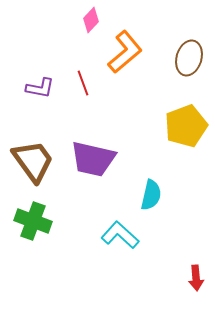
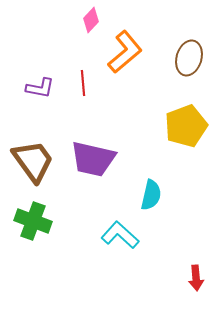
red line: rotated 15 degrees clockwise
